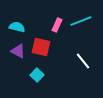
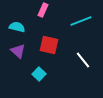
pink rectangle: moved 14 px left, 15 px up
red square: moved 8 px right, 2 px up
purple triangle: rotated 14 degrees clockwise
white line: moved 1 px up
cyan square: moved 2 px right, 1 px up
